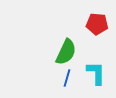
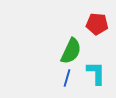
green semicircle: moved 5 px right, 1 px up
